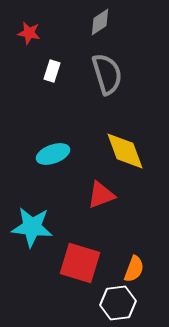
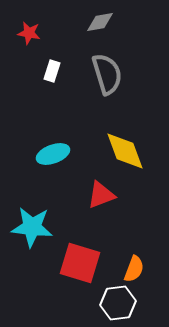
gray diamond: rotated 24 degrees clockwise
